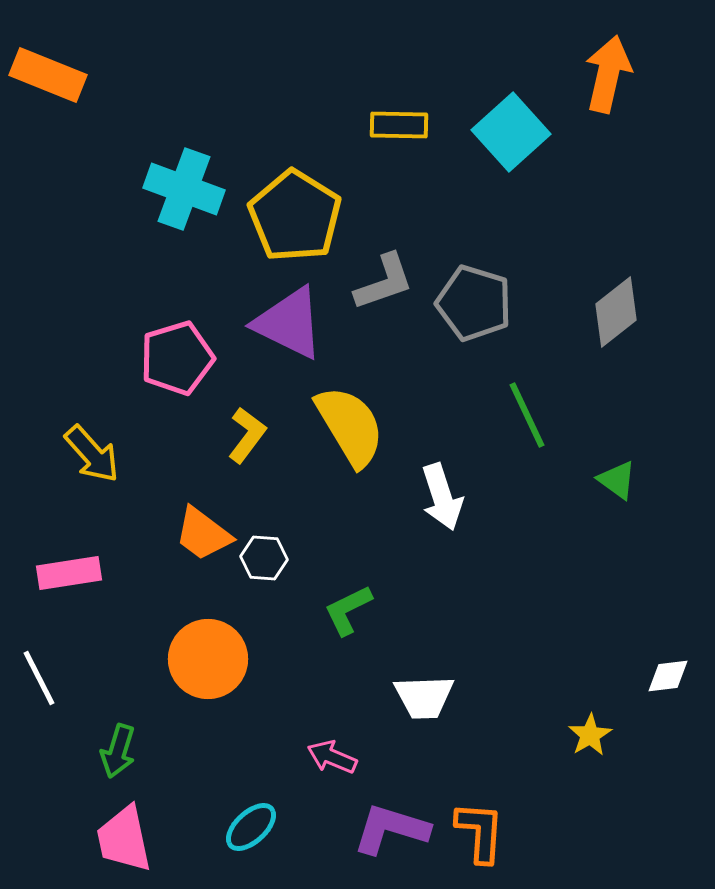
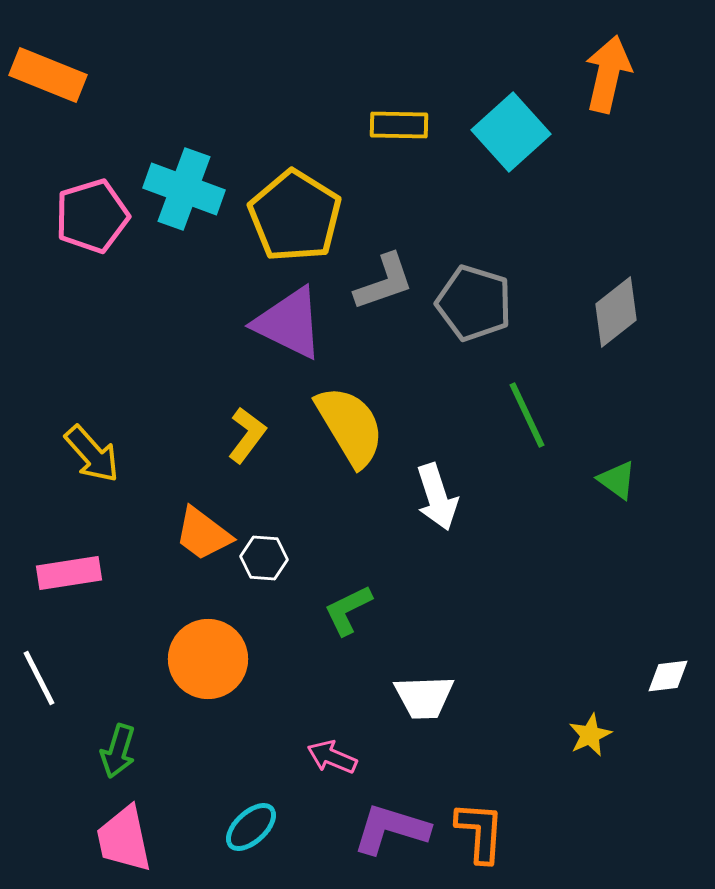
pink pentagon: moved 85 px left, 142 px up
white arrow: moved 5 px left
yellow star: rotated 6 degrees clockwise
